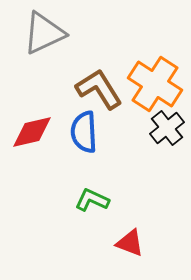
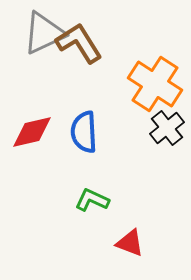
brown L-shape: moved 20 px left, 46 px up
